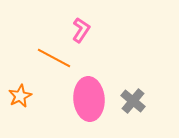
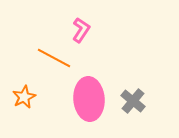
orange star: moved 4 px right, 1 px down
